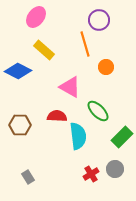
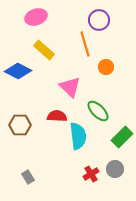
pink ellipse: rotated 35 degrees clockwise
pink triangle: rotated 15 degrees clockwise
